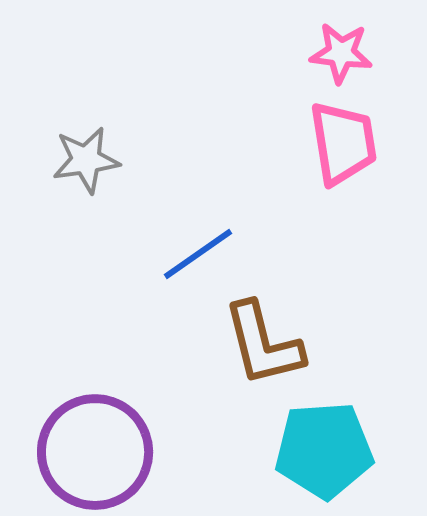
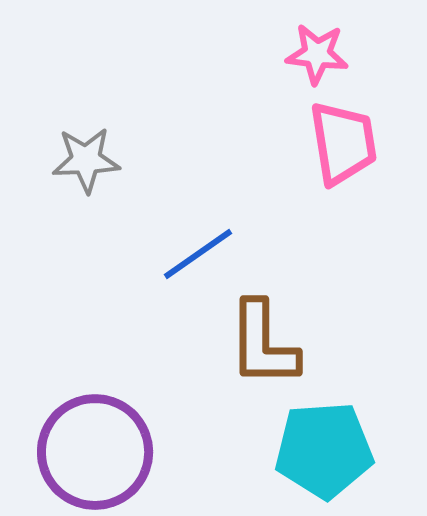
pink star: moved 24 px left, 1 px down
gray star: rotated 6 degrees clockwise
brown L-shape: rotated 14 degrees clockwise
